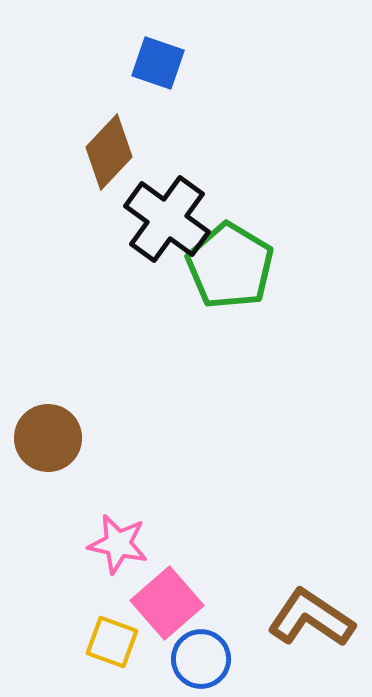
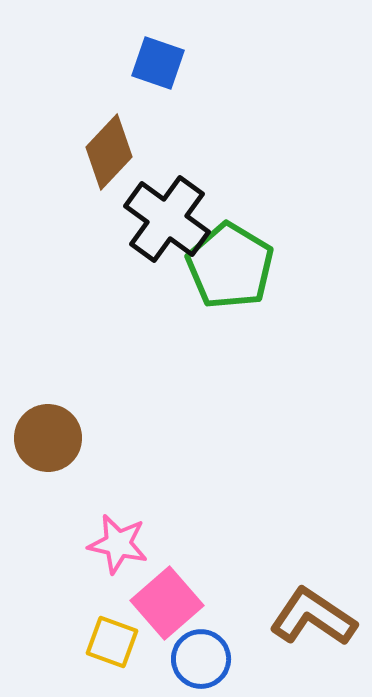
brown L-shape: moved 2 px right, 1 px up
